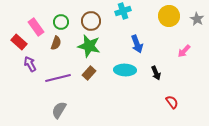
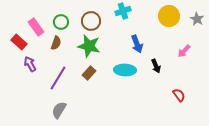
black arrow: moved 7 px up
purple line: rotated 45 degrees counterclockwise
red semicircle: moved 7 px right, 7 px up
